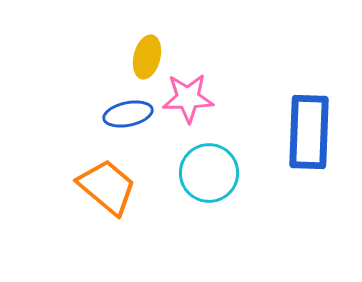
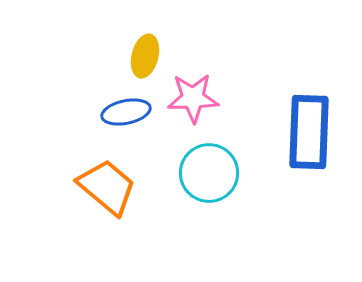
yellow ellipse: moved 2 px left, 1 px up
pink star: moved 5 px right
blue ellipse: moved 2 px left, 2 px up
